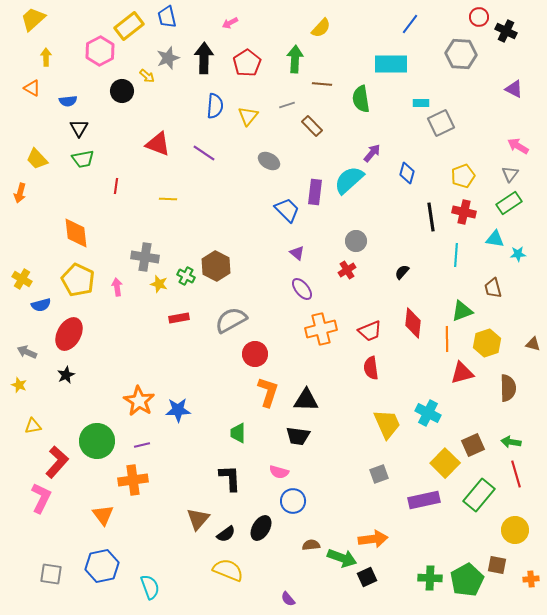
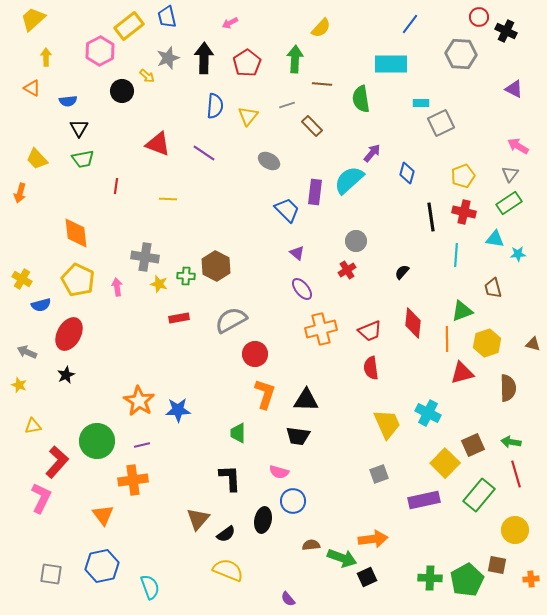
green cross at (186, 276): rotated 24 degrees counterclockwise
orange L-shape at (268, 392): moved 3 px left, 2 px down
black ellipse at (261, 528): moved 2 px right, 8 px up; rotated 20 degrees counterclockwise
